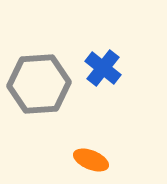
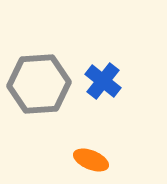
blue cross: moved 13 px down
